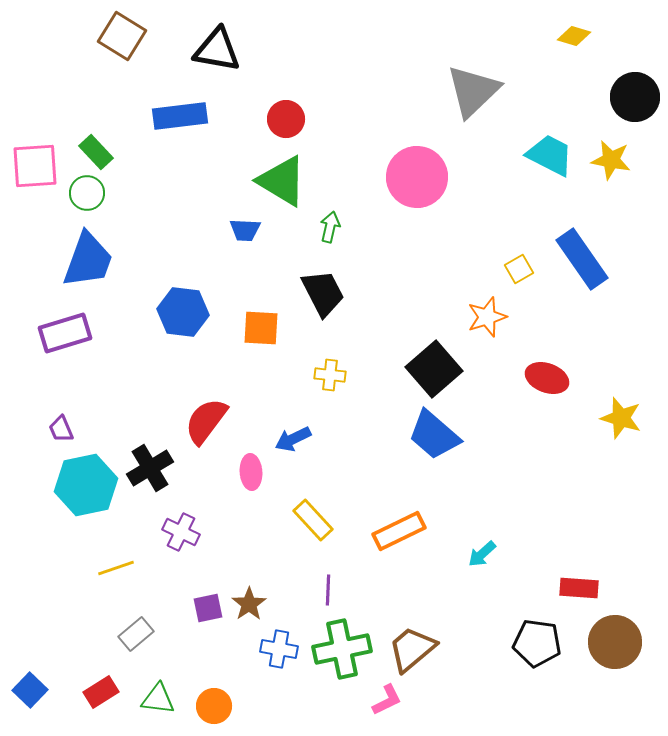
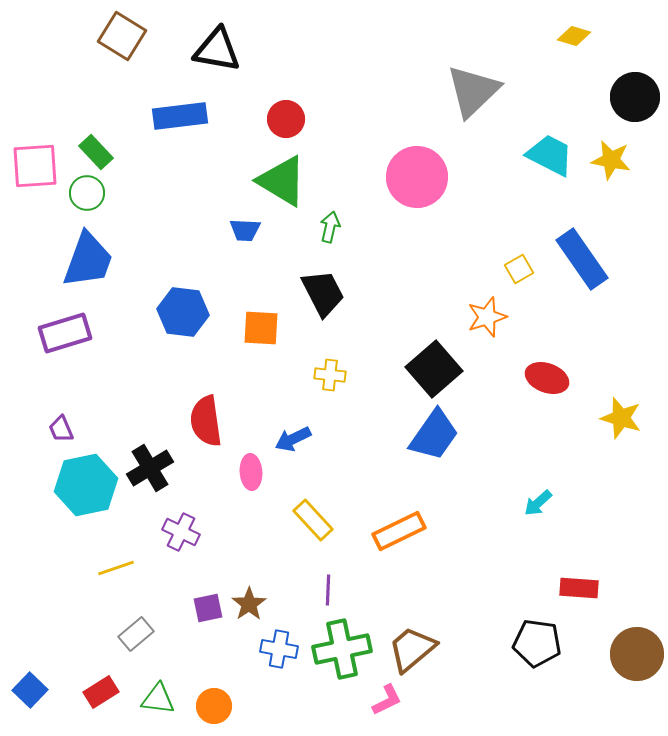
red semicircle at (206, 421): rotated 45 degrees counterclockwise
blue trapezoid at (434, 435): rotated 96 degrees counterclockwise
cyan arrow at (482, 554): moved 56 px right, 51 px up
brown circle at (615, 642): moved 22 px right, 12 px down
